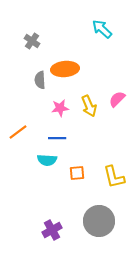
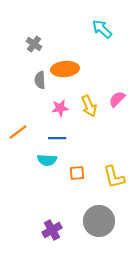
gray cross: moved 2 px right, 3 px down
